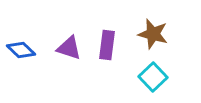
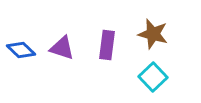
purple triangle: moved 7 px left
